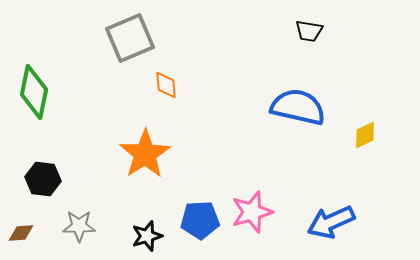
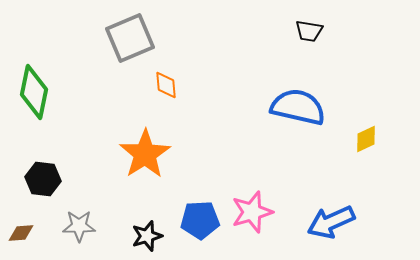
yellow diamond: moved 1 px right, 4 px down
